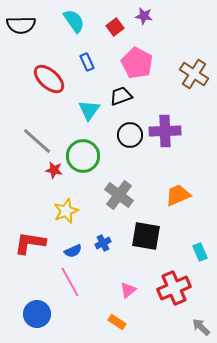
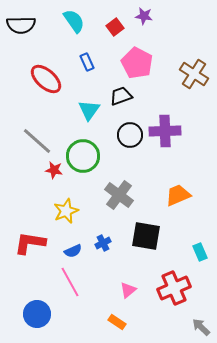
red ellipse: moved 3 px left
